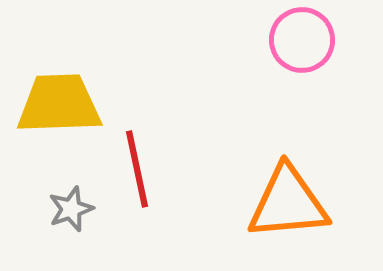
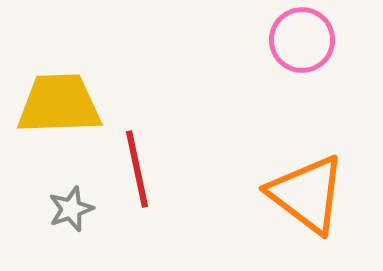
orange triangle: moved 19 px right, 9 px up; rotated 42 degrees clockwise
